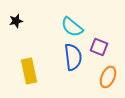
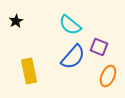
black star: rotated 16 degrees counterclockwise
cyan semicircle: moved 2 px left, 2 px up
blue semicircle: rotated 48 degrees clockwise
orange ellipse: moved 1 px up
